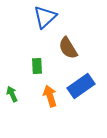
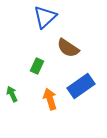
brown semicircle: rotated 25 degrees counterclockwise
green rectangle: rotated 28 degrees clockwise
orange arrow: moved 3 px down
